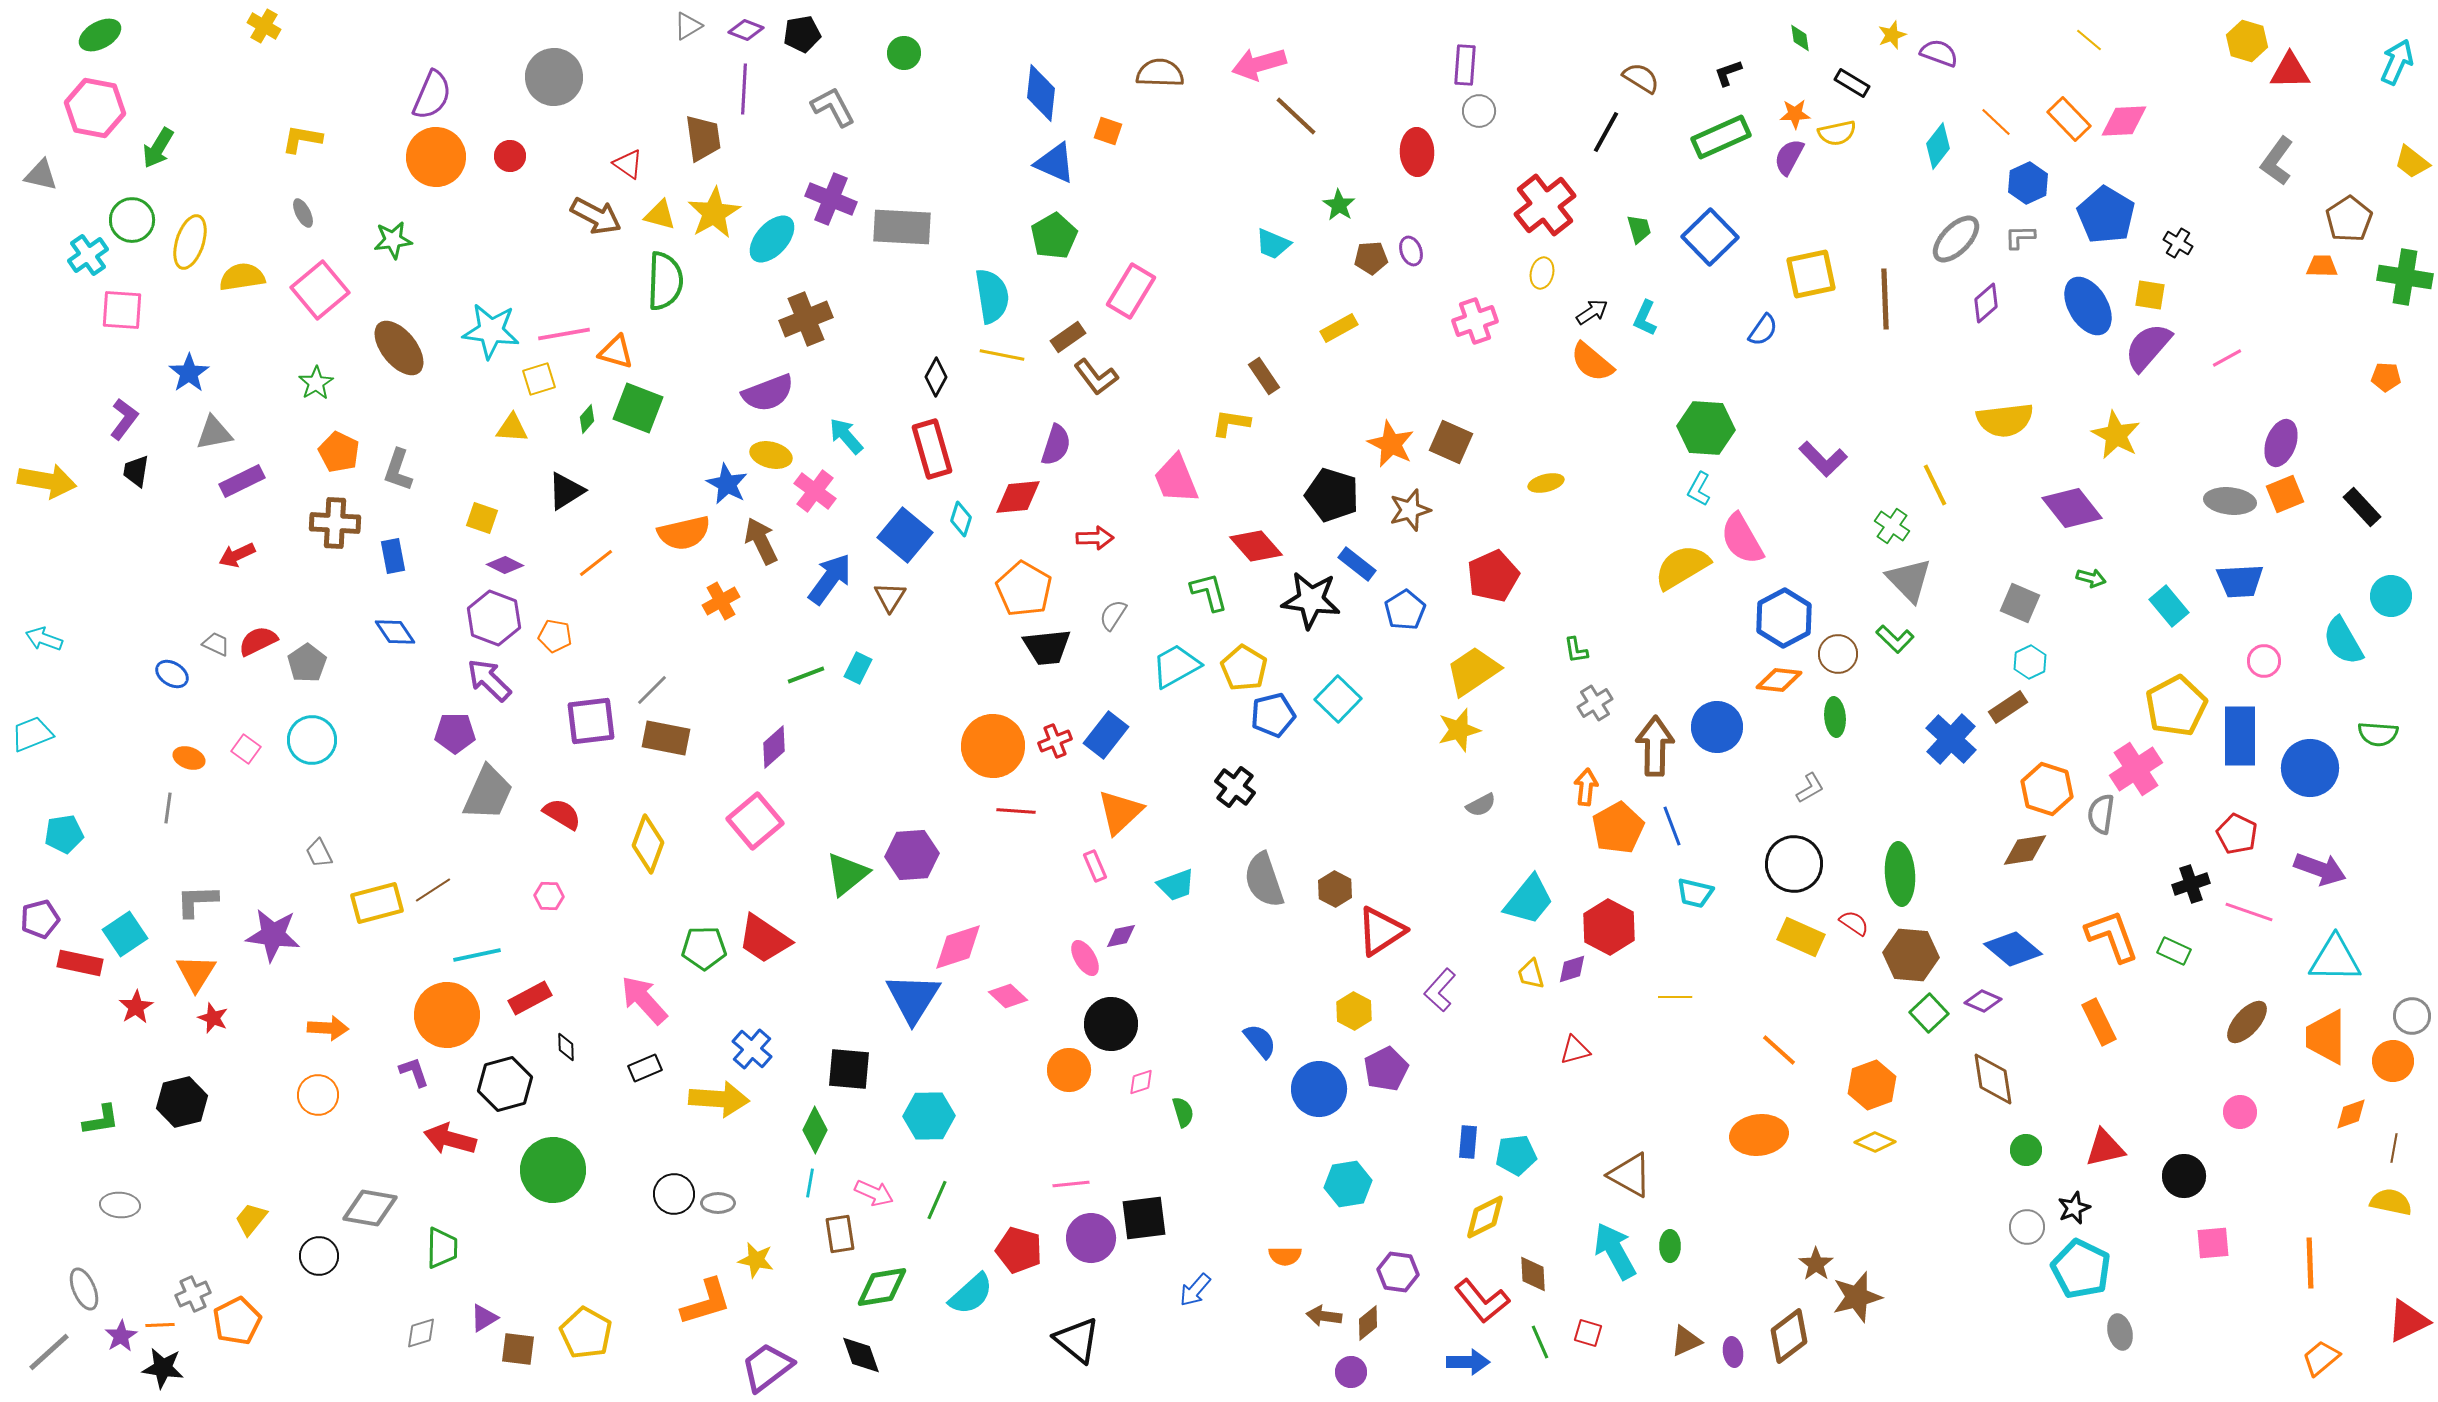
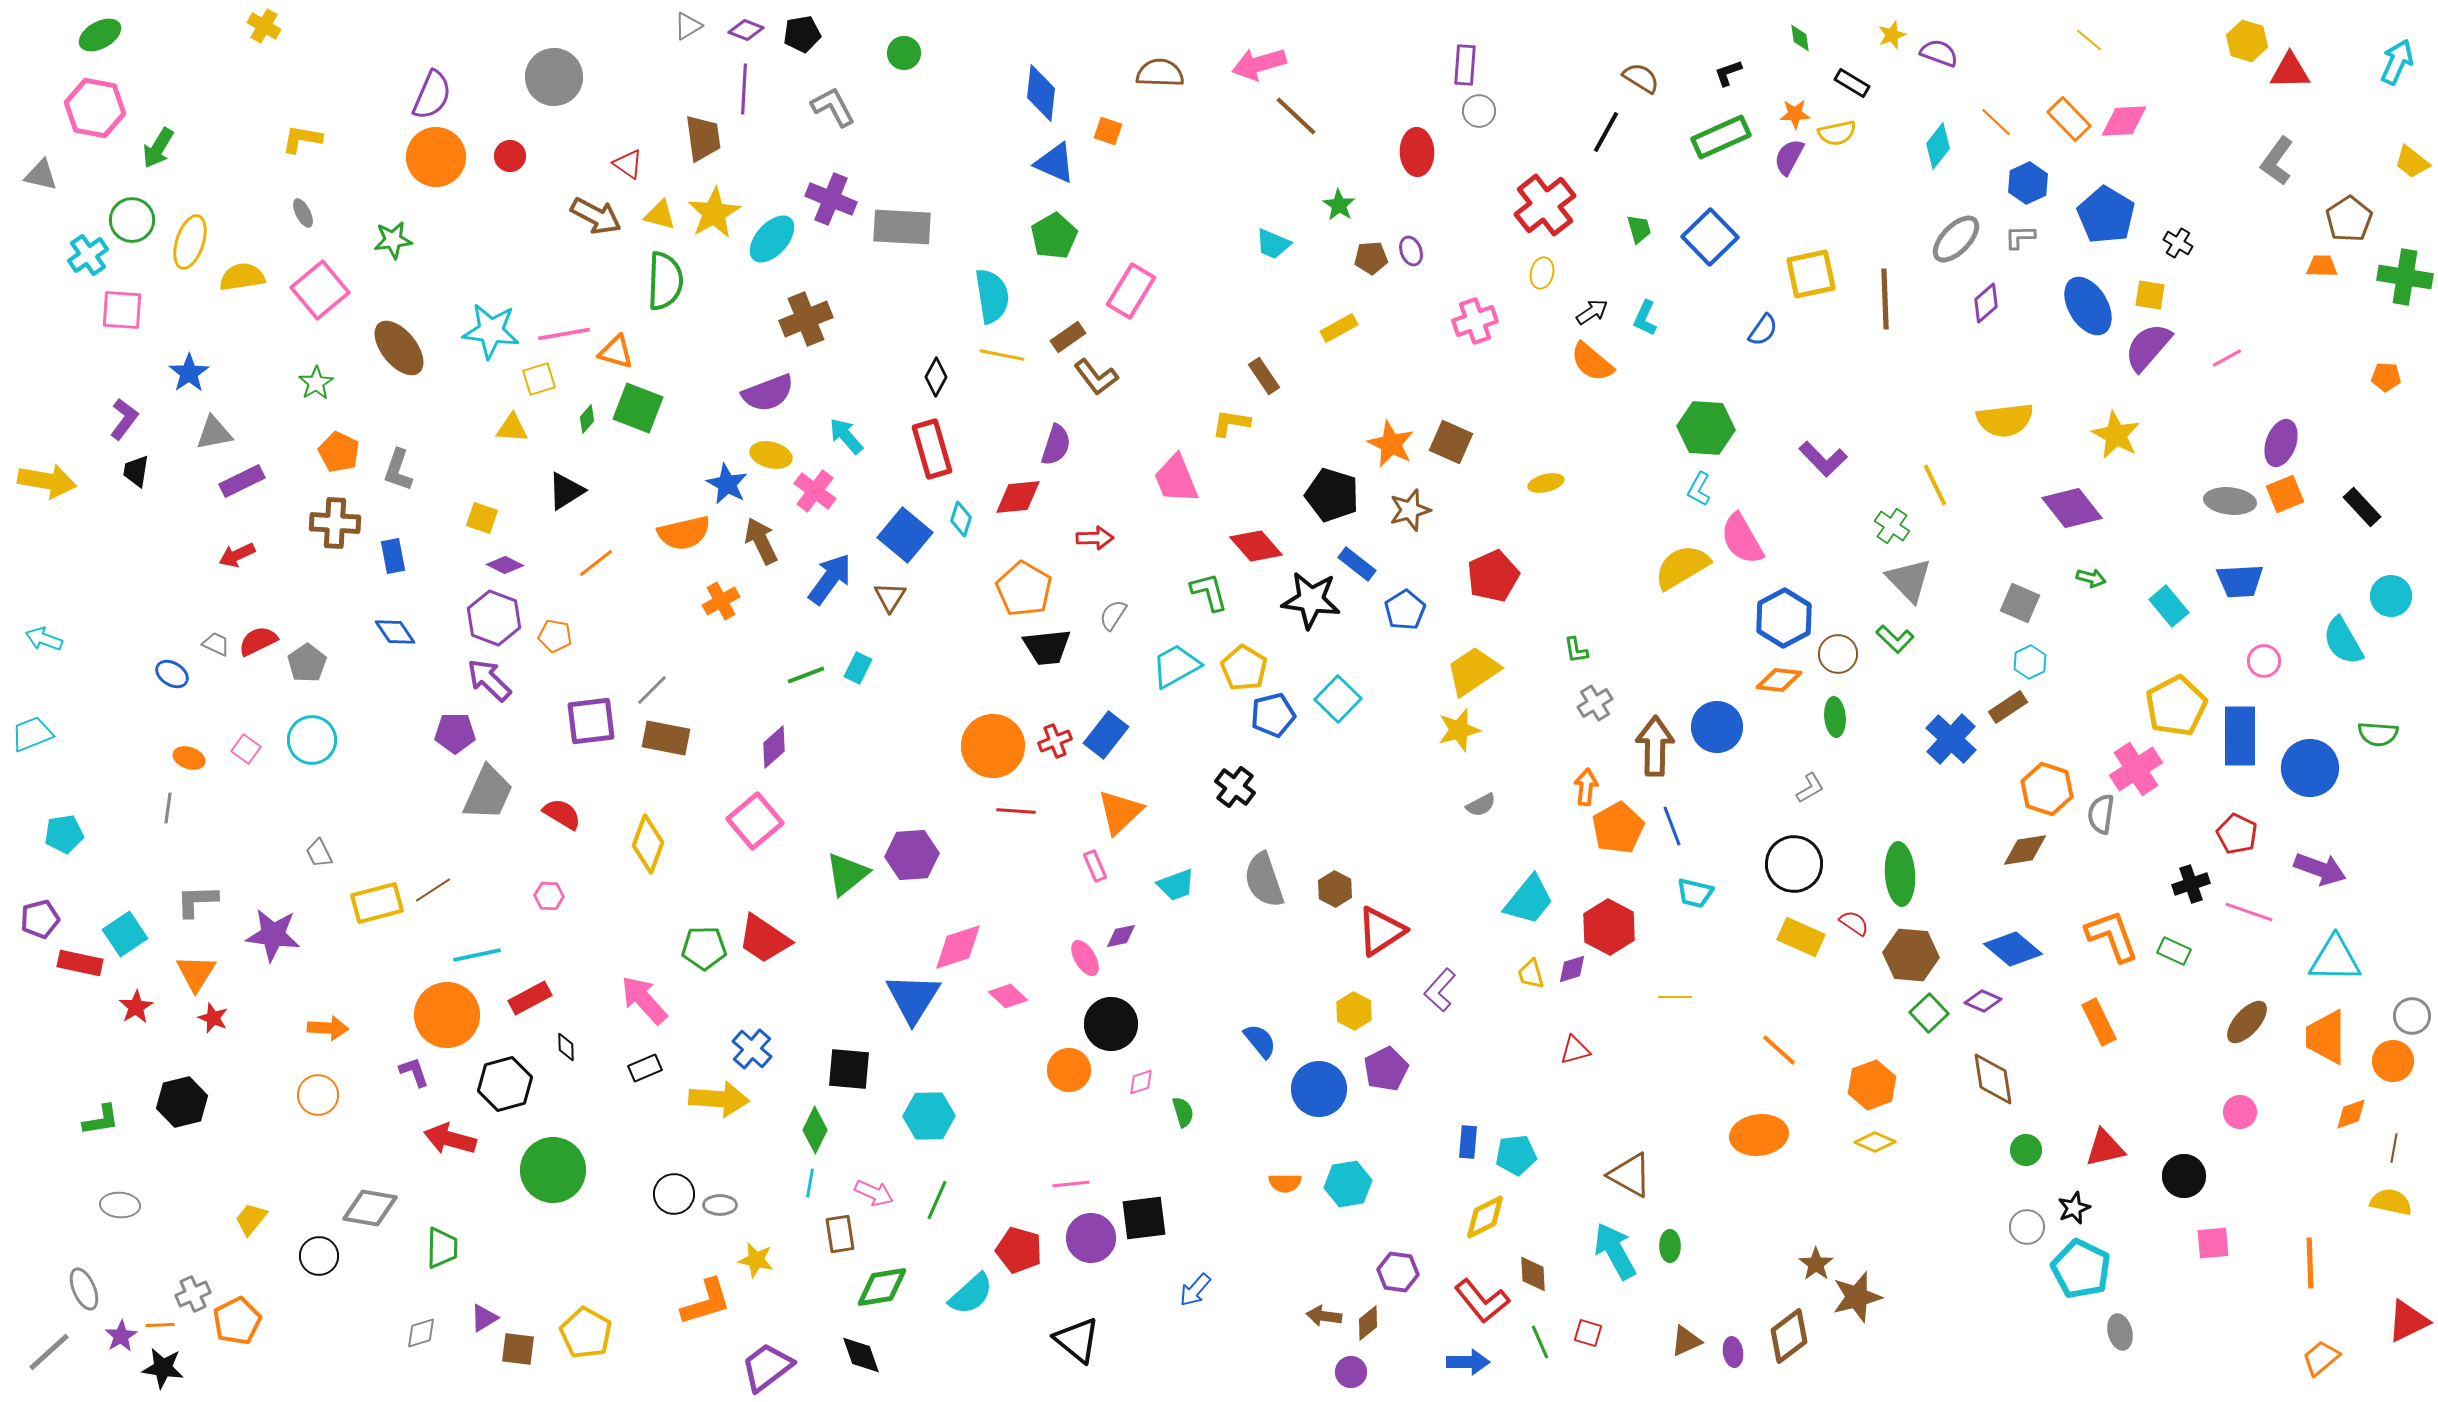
gray ellipse at (718, 1203): moved 2 px right, 2 px down
orange semicircle at (1285, 1256): moved 73 px up
